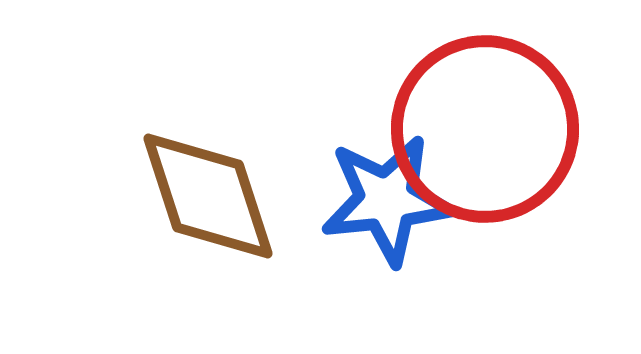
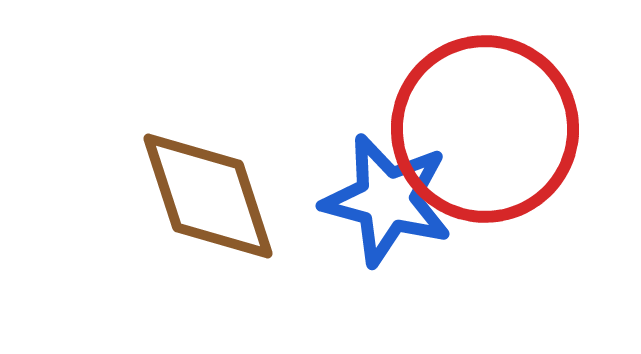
blue star: rotated 21 degrees clockwise
